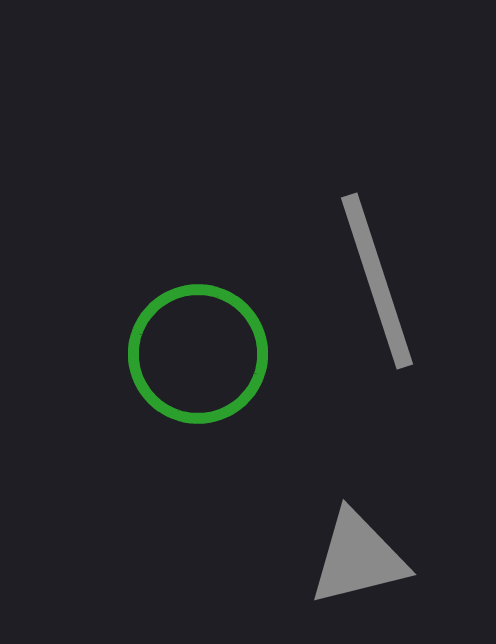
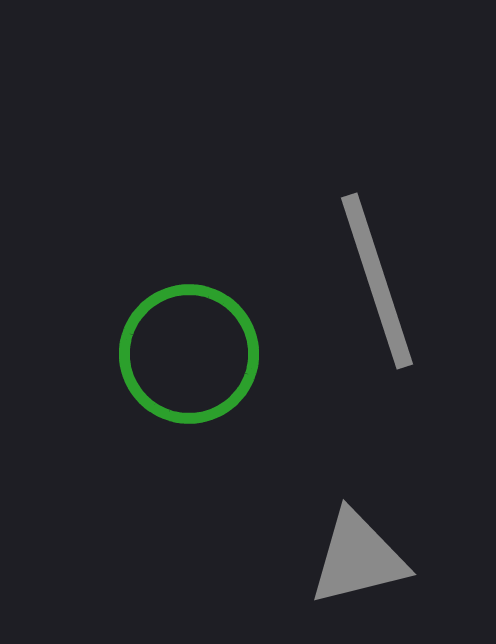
green circle: moved 9 px left
